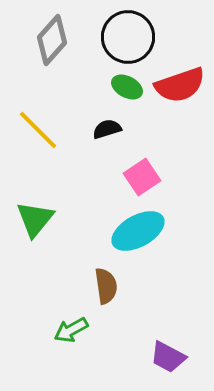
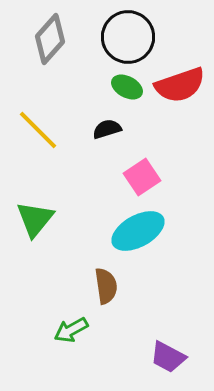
gray diamond: moved 2 px left, 1 px up
